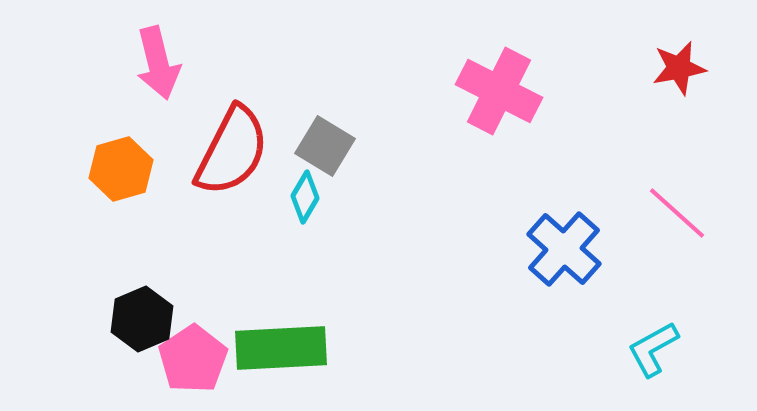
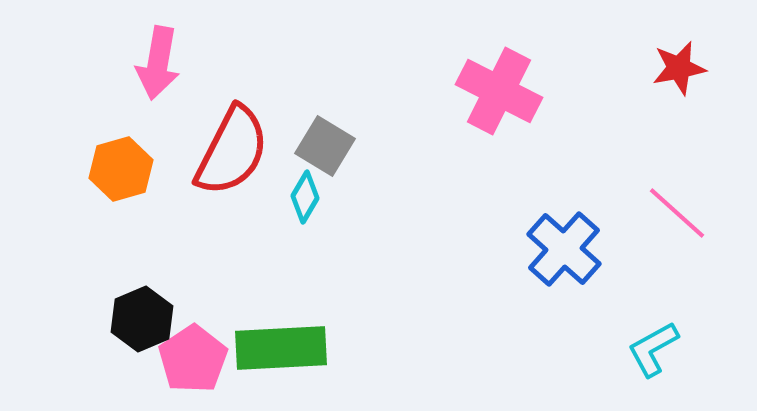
pink arrow: rotated 24 degrees clockwise
